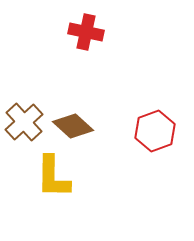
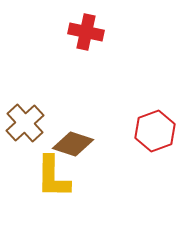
brown cross: moved 1 px right, 1 px down
brown diamond: moved 18 px down; rotated 24 degrees counterclockwise
